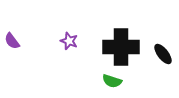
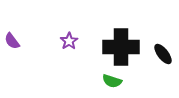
purple star: rotated 18 degrees clockwise
